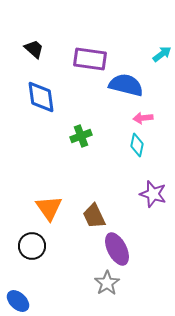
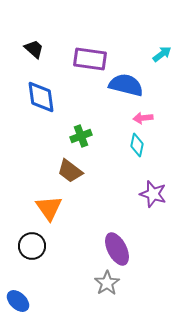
brown trapezoid: moved 24 px left, 45 px up; rotated 28 degrees counterclockwise
